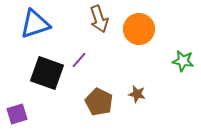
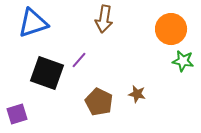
brown arrow: moved 5 px right; rotated 28 degrees clockwise
blue triangle: moved 2 px left, 1 px up
orange circle: moved 32 px right
